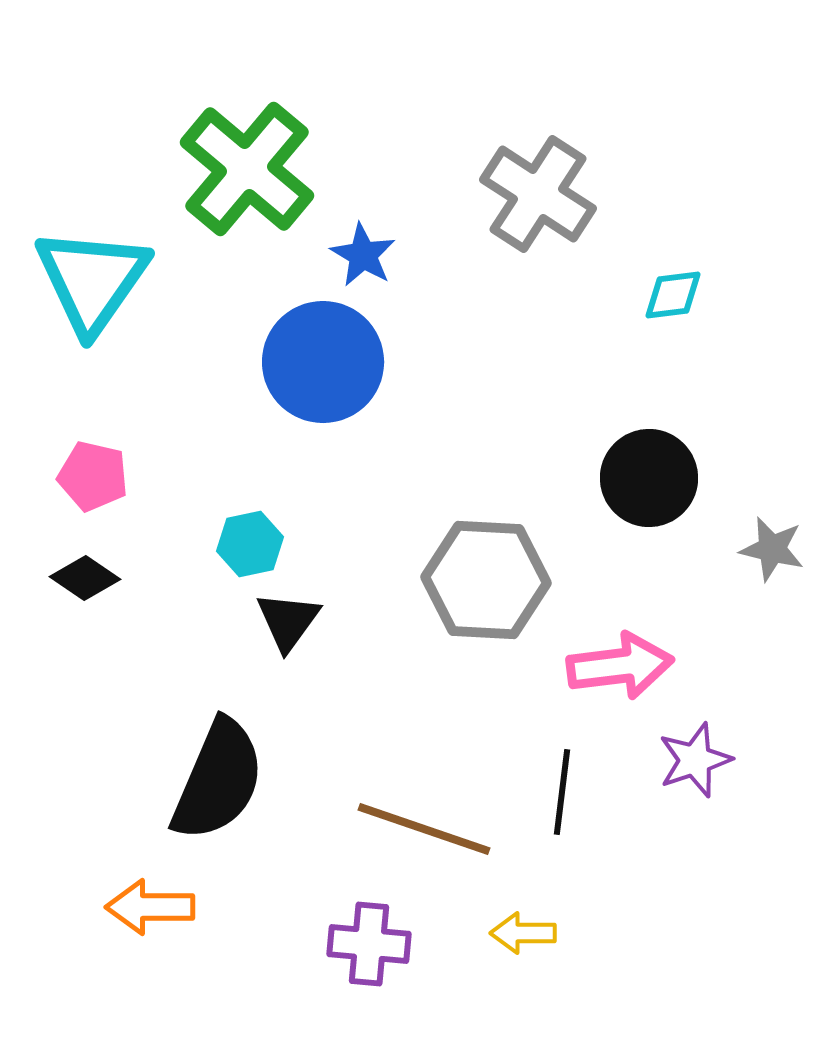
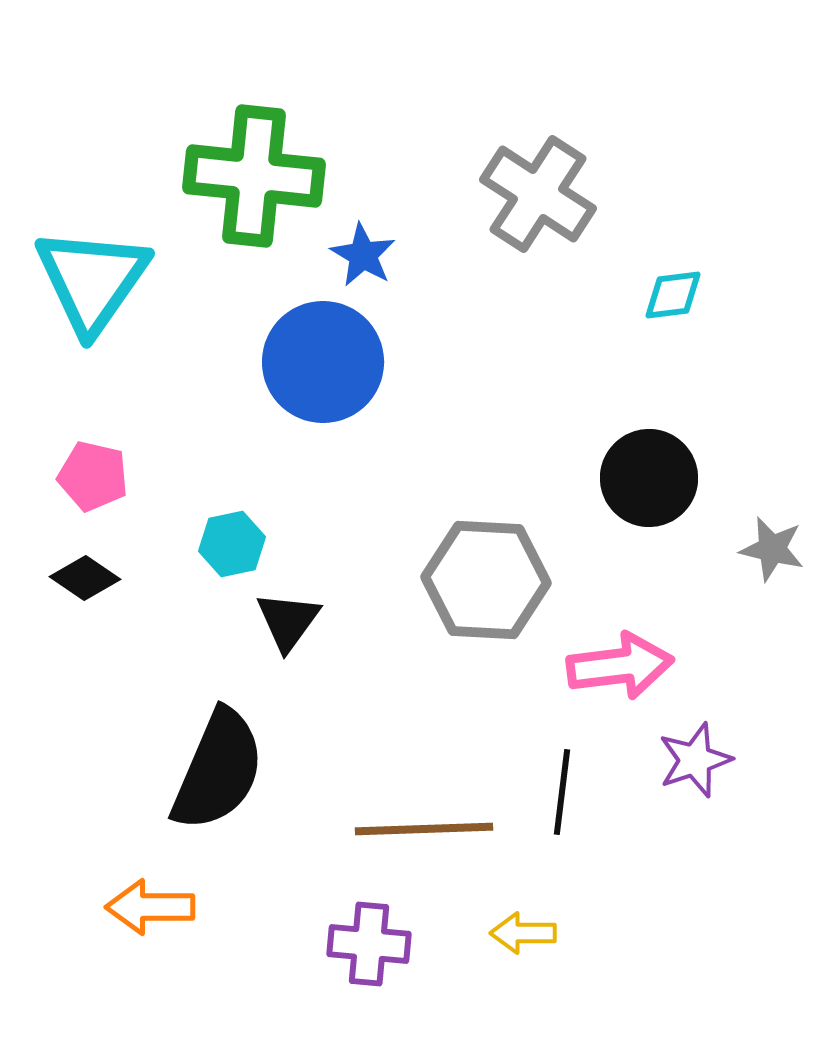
green cross: moved 7 px right, 7 px down; rotated 34 degrees counterclockwise
cyan hexagon: moved 18 px left
black semicircle: moved 10 px up
brown line: rotated 21 degrees counterclockwise
